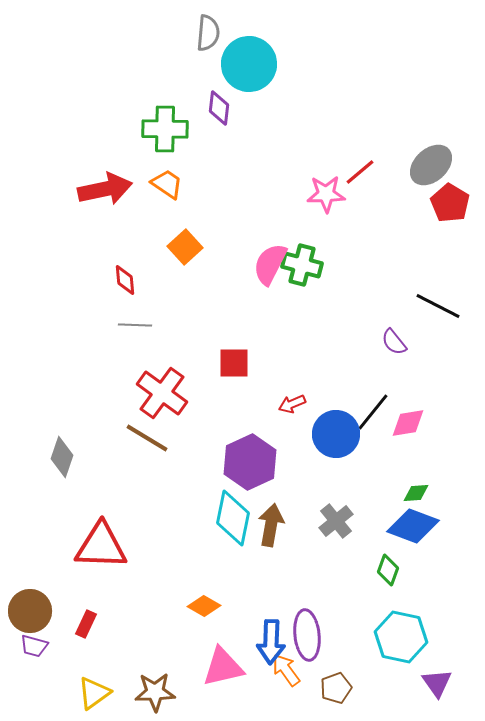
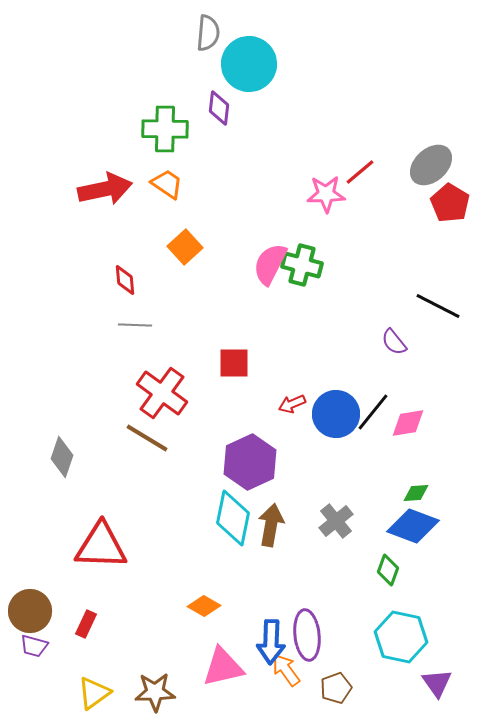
blue circle at (336, 434): moved 20 px up
